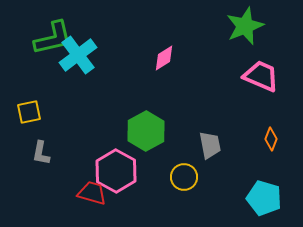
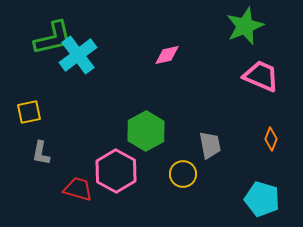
pink diamond: moved 3 px right, 3 px up; rotated 20 degrees clockwise
yellow circle: moved 1 px left, 3 px up
red trapezoid: moved 14 px left, 4 px up
cyan pentagon: moved 2 px left, 1 px down
